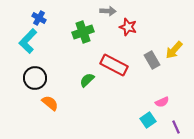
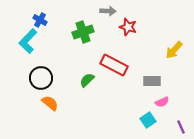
blue cross: moved 1 px right, 2 px down
gray rectangle: moved 21 px down; rotated 60 degrees counterclockwise
black circle: moved 6 px right
purple line: moved 5 px right
